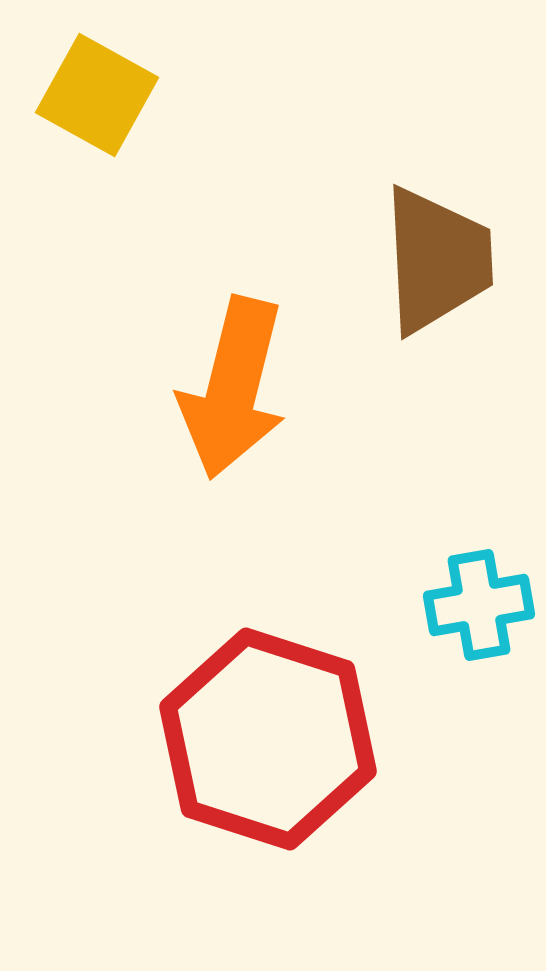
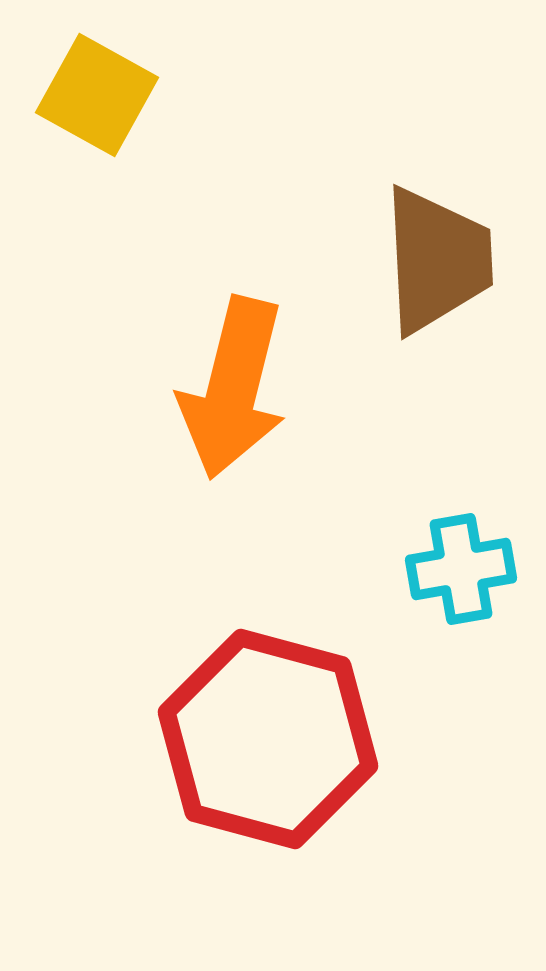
cyan cross: moved 18 px left, 36 px up
red hexagon: rotated 3 degrees counterclockwise
